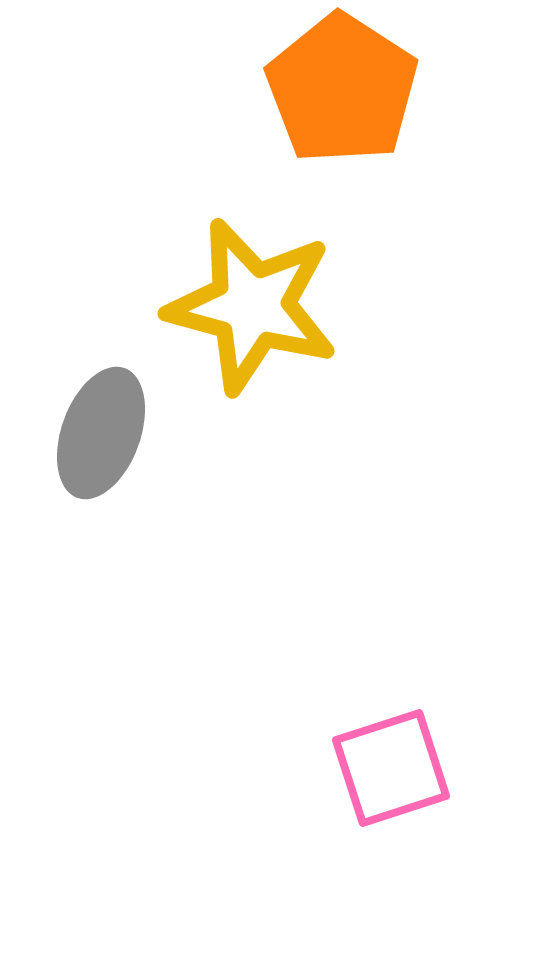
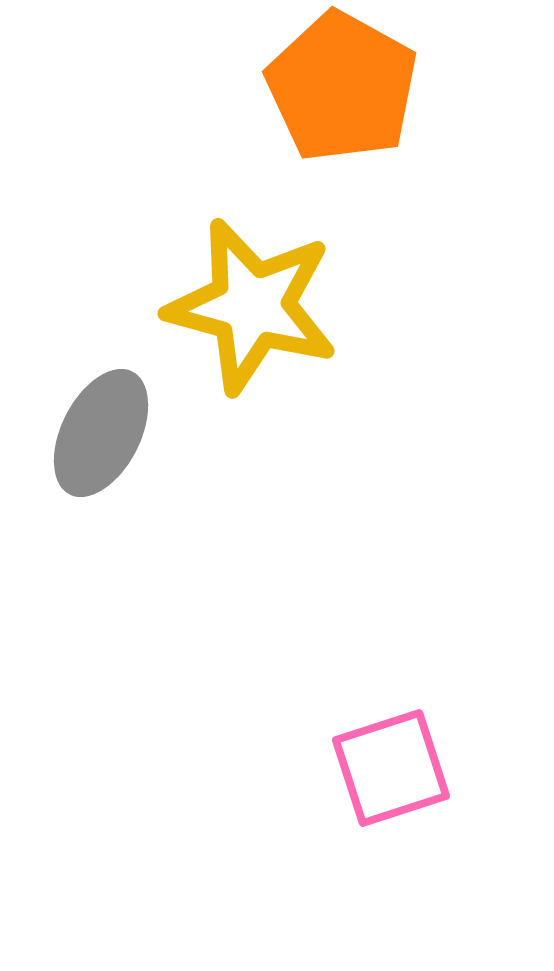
orange pentagon: moved 2 px up; rotated 4 degrees counterclockwise
gray ellipse: rotated 7 degrees clockwise
